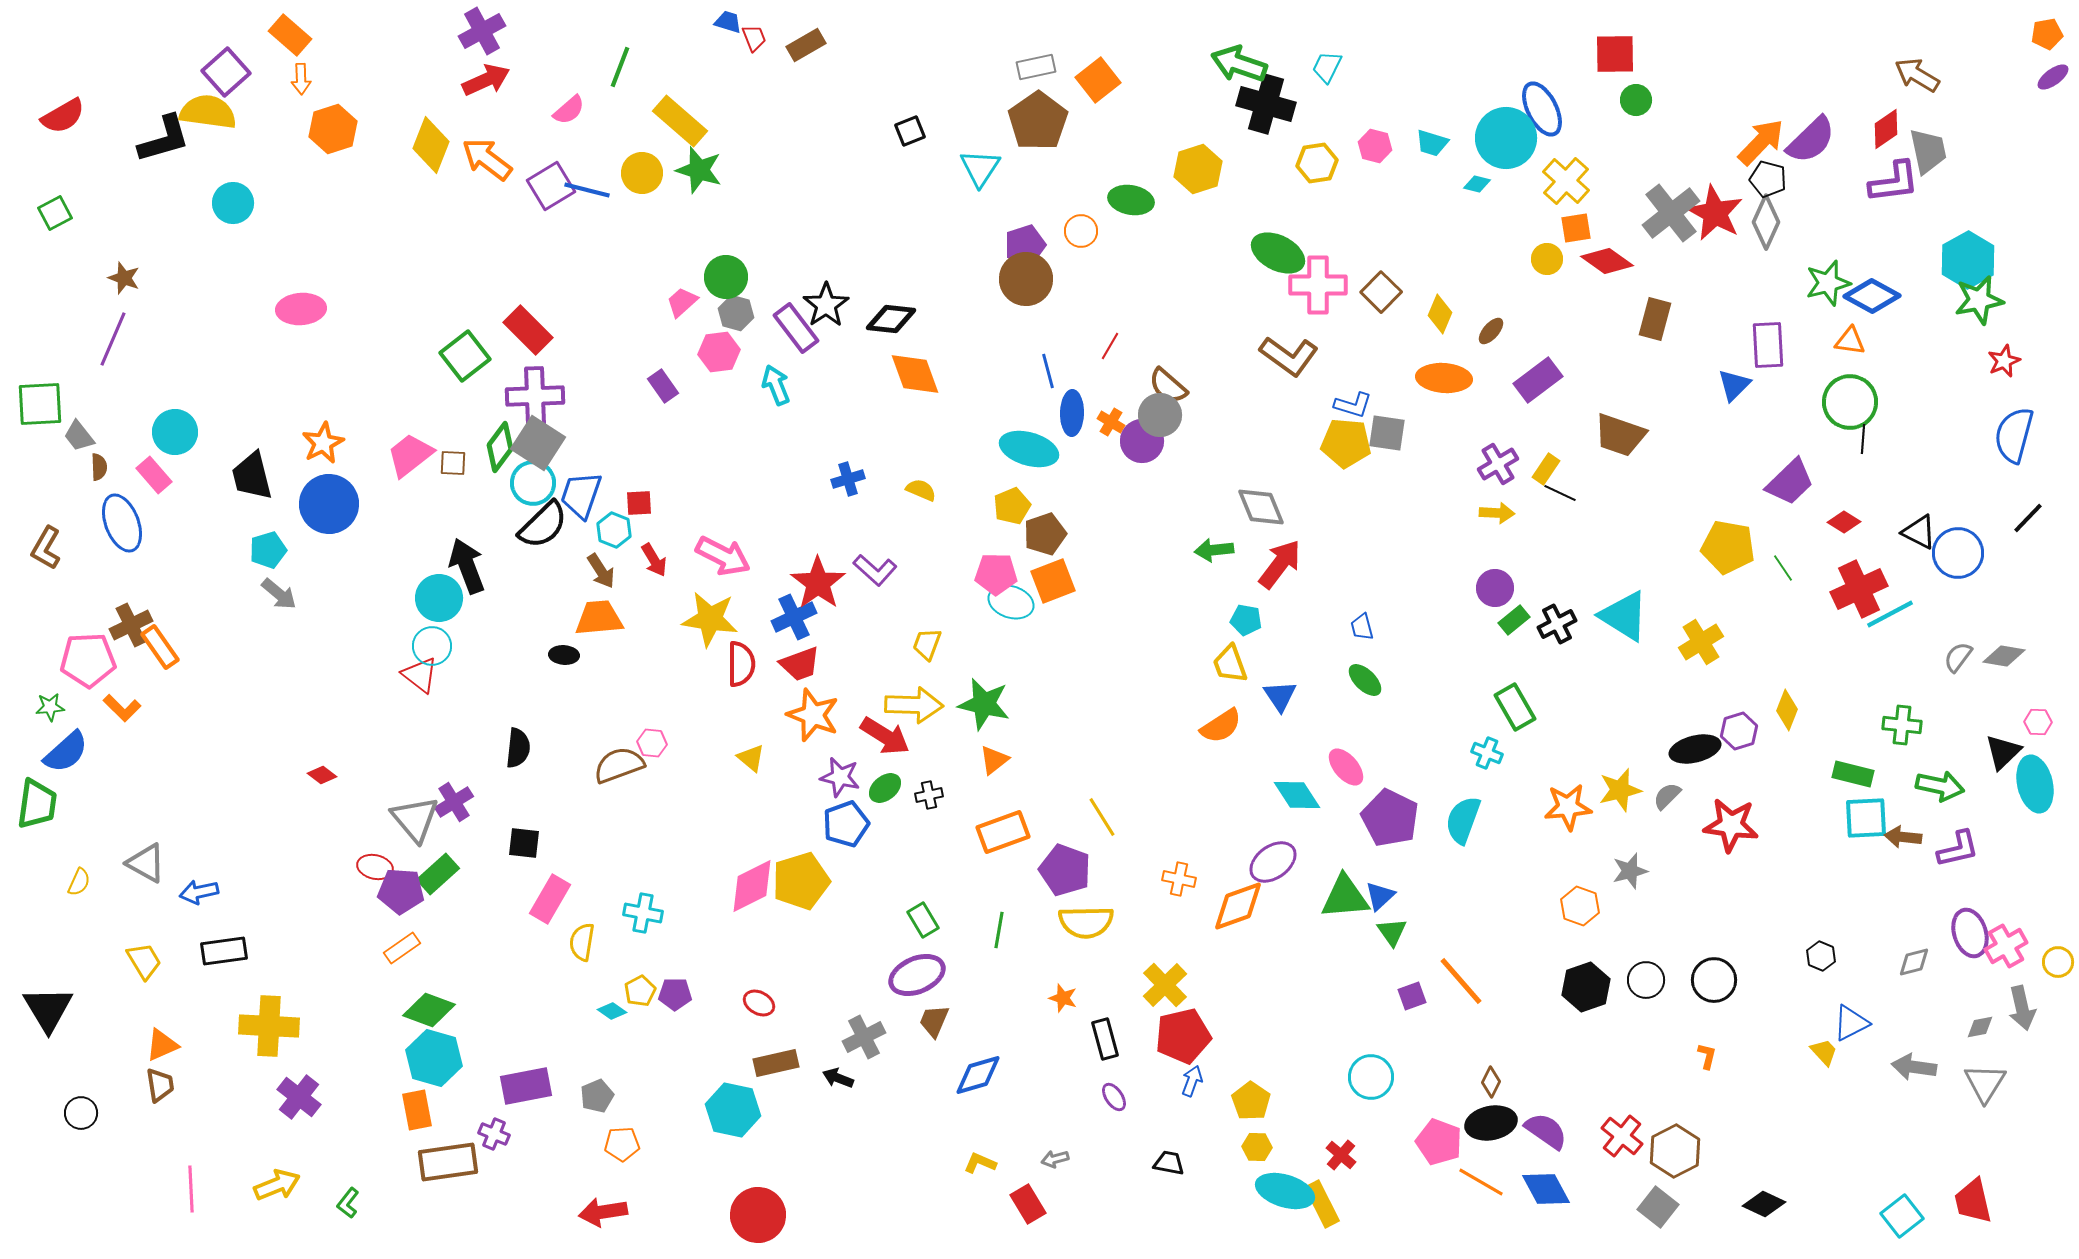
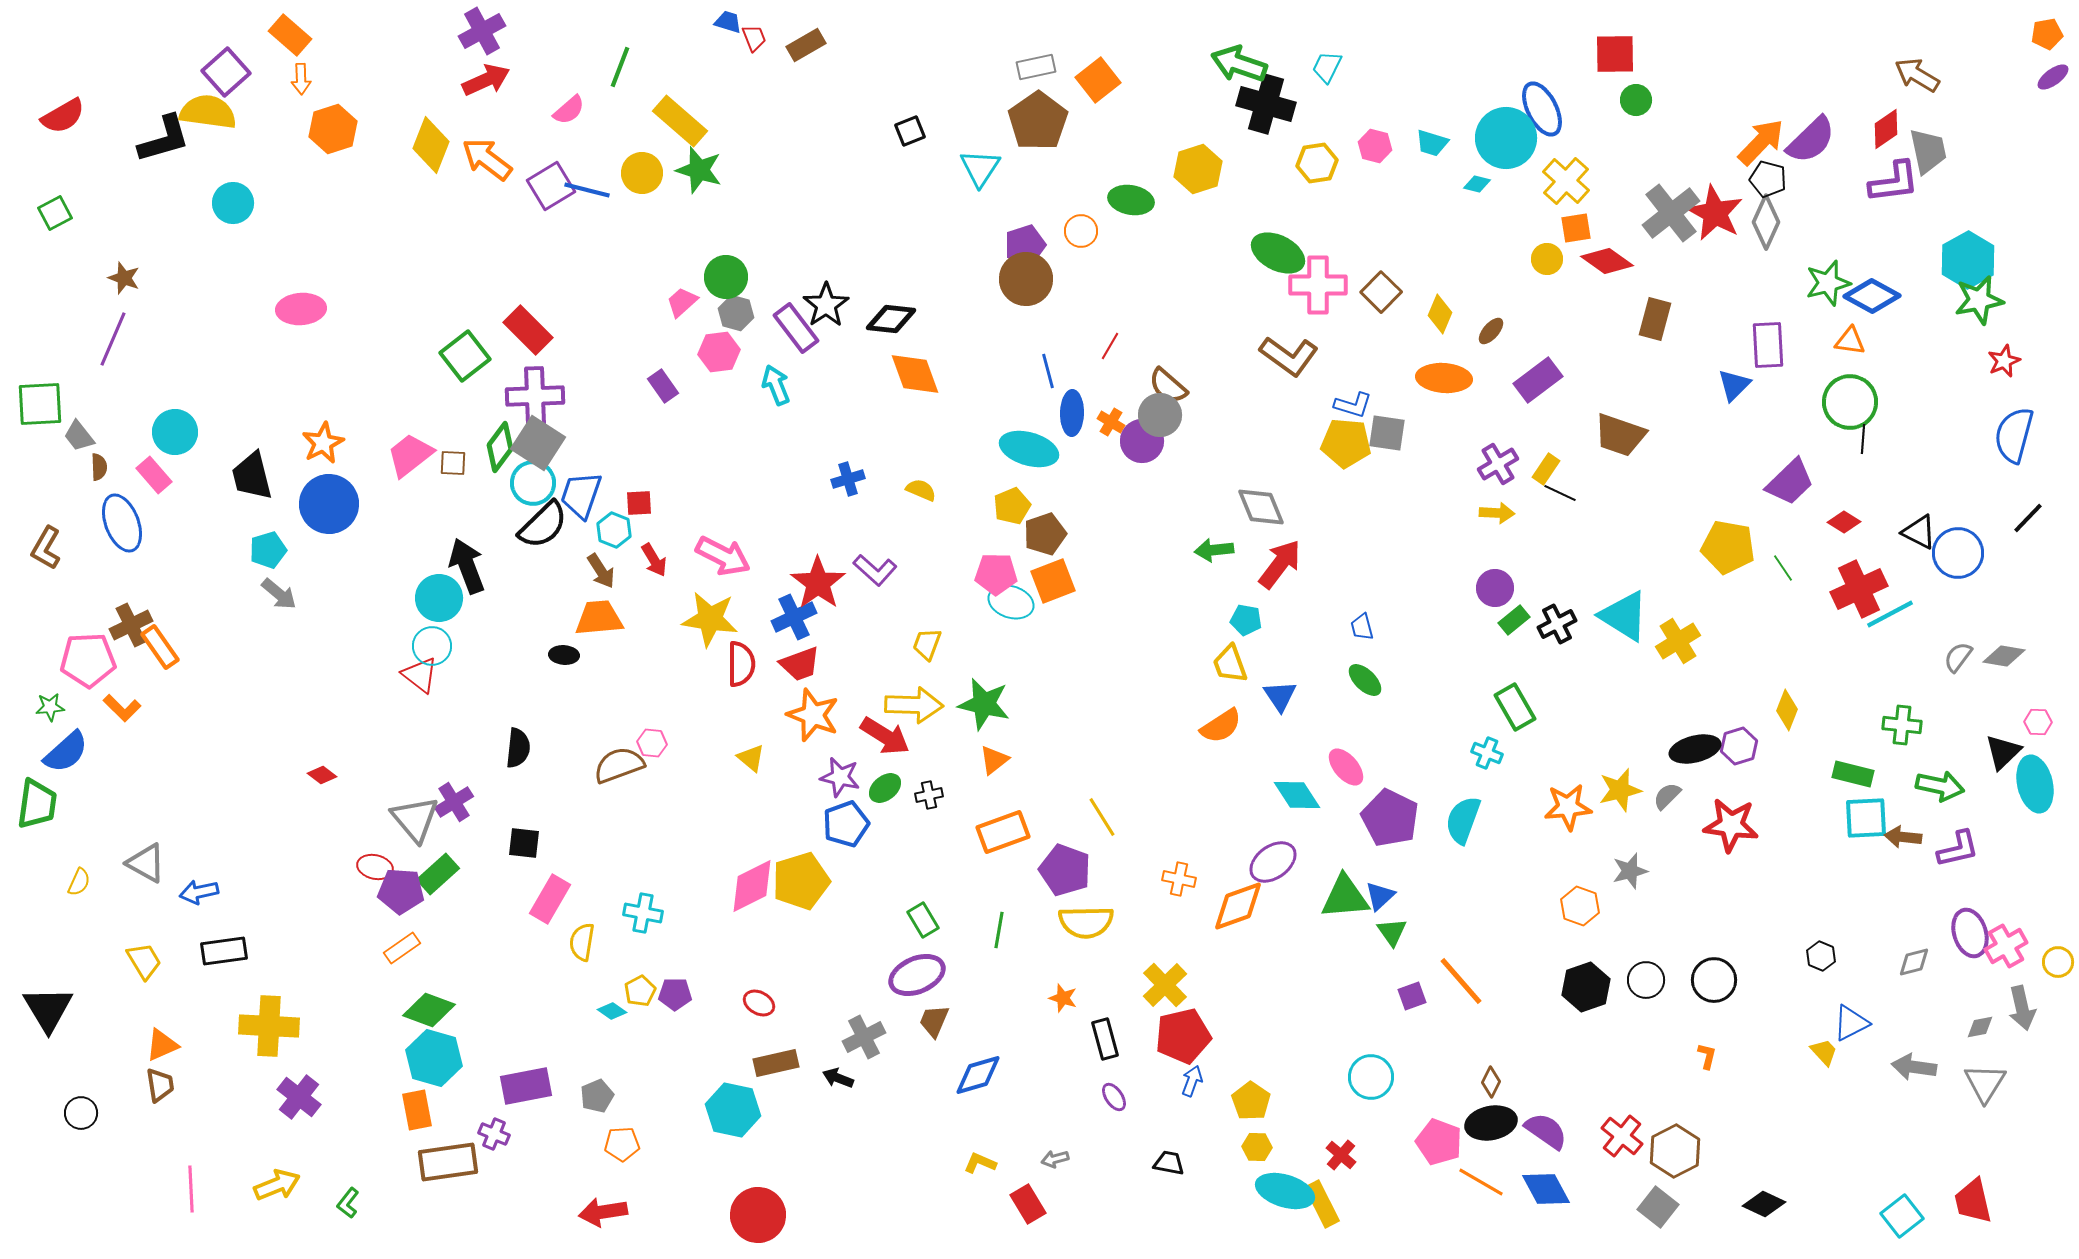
yellow cross at (1701, 642): moved 23 px left, 1 px up
purple hexagon at (1739, 731): moved 15 px down
